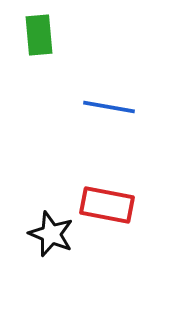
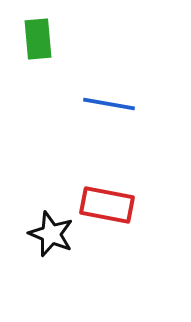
green rectangle: moved 1 px left, 4 px down
blue line: moved 3 px up
